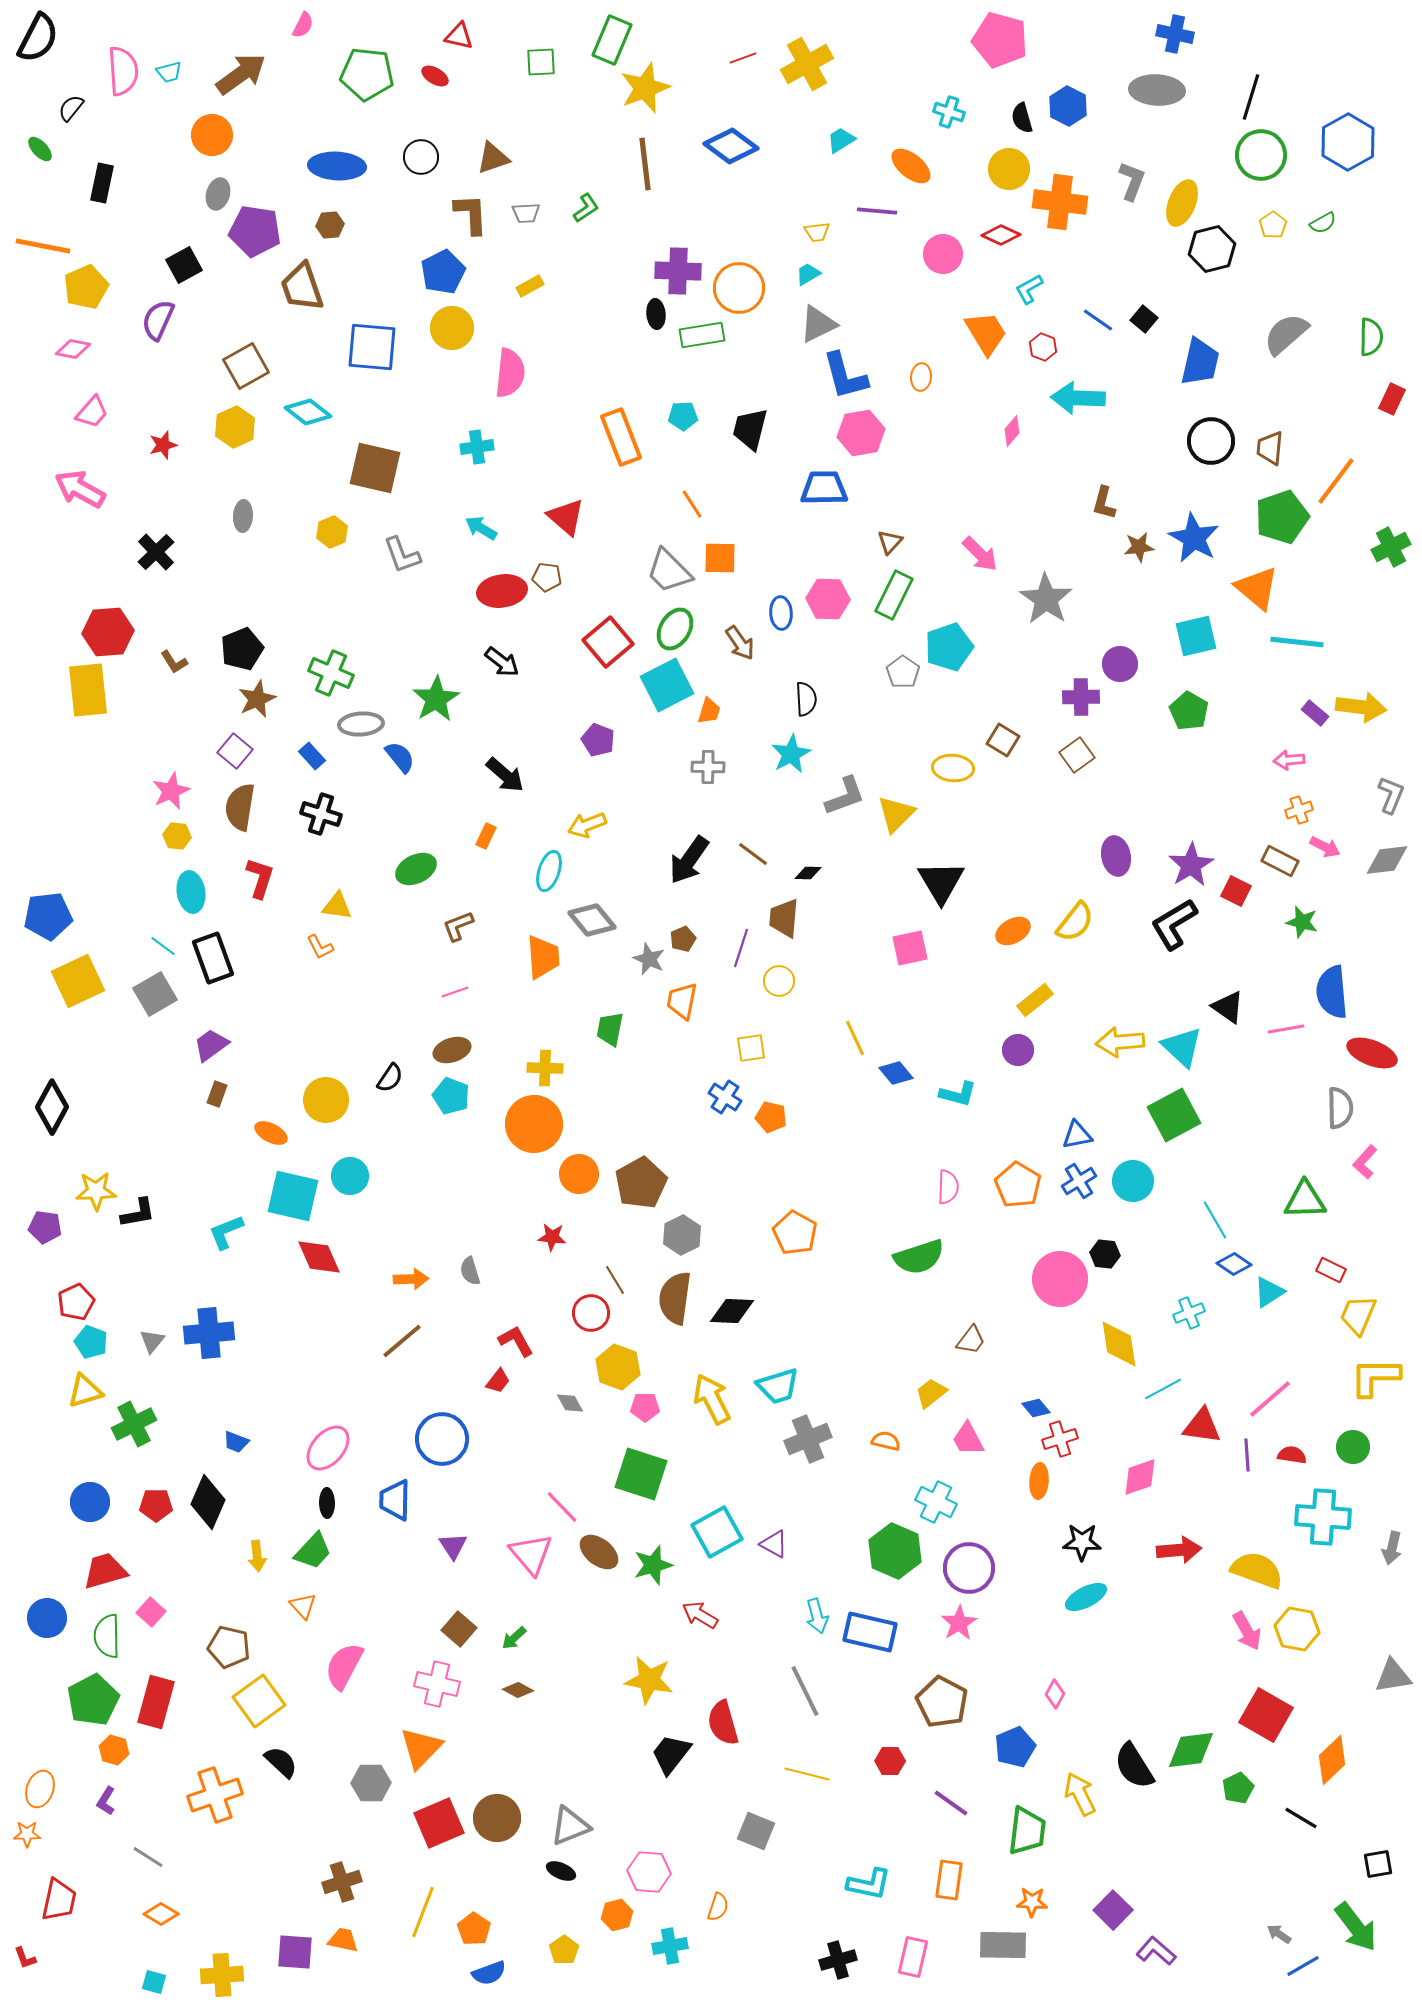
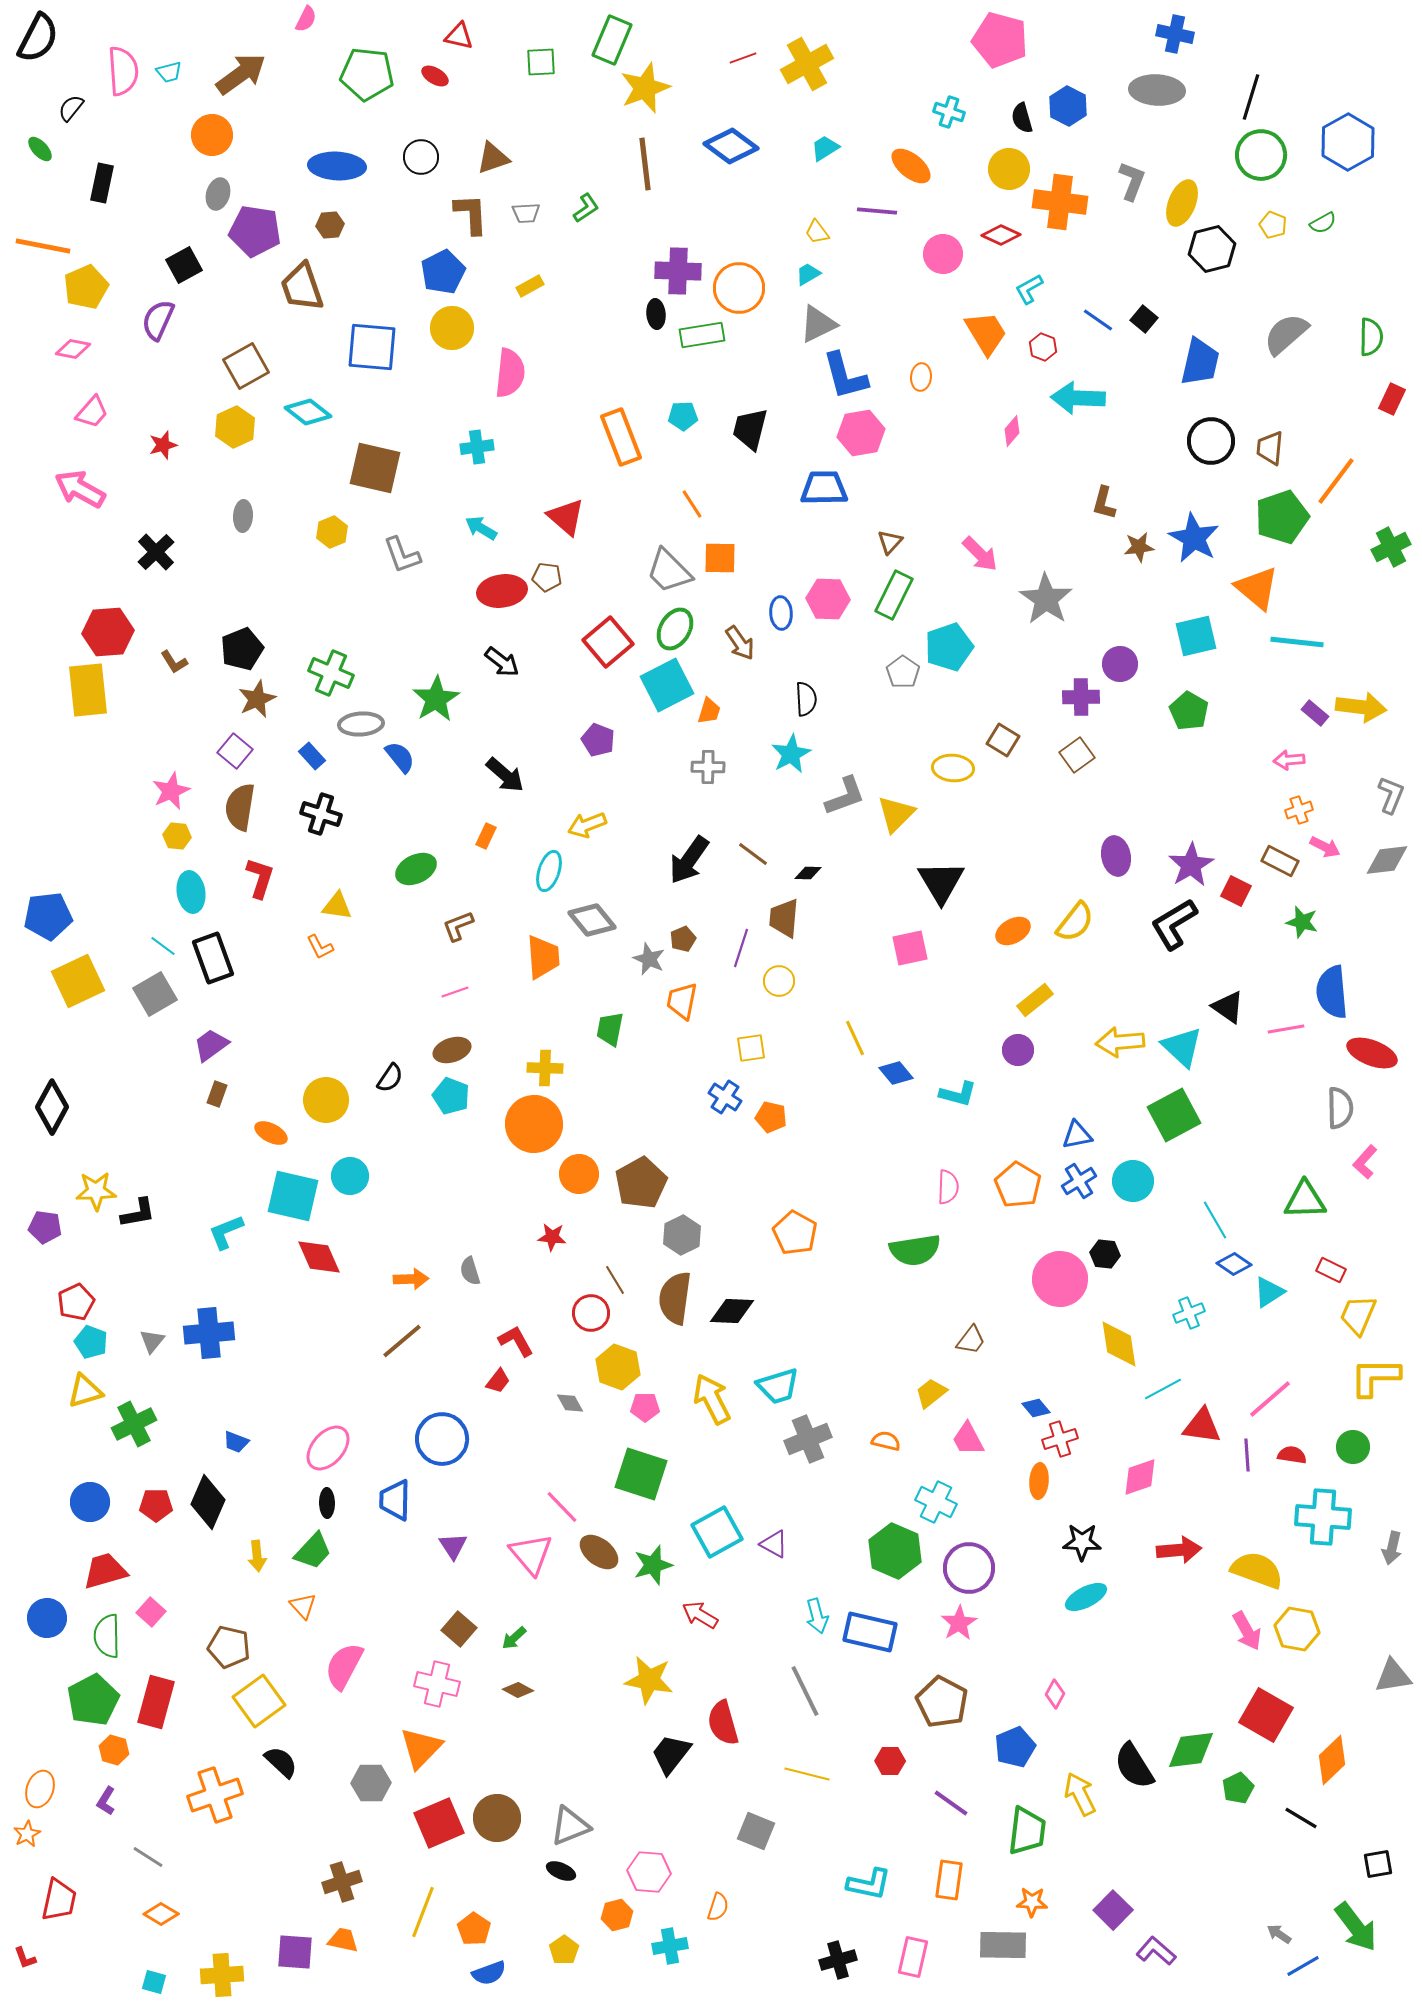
pink semicircle at (303, 25): moved 3 px right, 6 px up
cyan trapezoid at (841, 140): moved 16 px left, 8 px down
yellow pentagon at (1273, 225): rotated 16 degrees counterclockwise
yellow trapezoid at (817, 232): rotated 60 degrees clockwise
green semicircle at (919, 1257): moved 4 px left, 7 px up; rotated 9 degrees clockwise
orange star at (27, 1834): rotated 28 degrees counterclockwise
